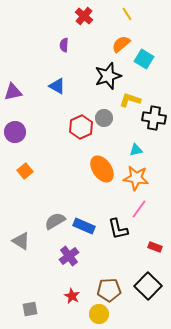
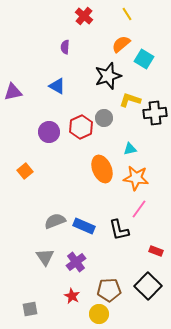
purple semicircle: moved 1 px right, 2 px down
black cross: moved 1 px right, 5 px up; rotated 15 degrees counterclockwise
purple circle: moved 34 px right
cyan triangle: moved 6 px left, 1 px up
orange ellipse: rotated 12 degrees clockwise
gray semicircle: rotated 10 degrees clockwise
black L-shape: moved 1 px right, 1 px down
gray triangle: moved 24 px right, 16 px down; rotated 24 degrees clockwise
red rectangle: moved 1 px right, 4 px down
purple cross: moved 7 px right, 6 px down
